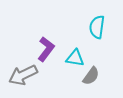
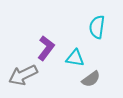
purple L-shape: moved 1 px up
gray semicircle: moved 3 px down; rotated 18 degrees clockwise
